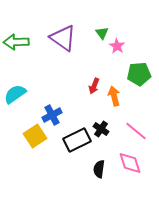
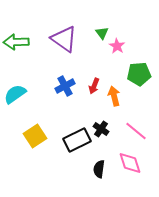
purple triangle: moved 1 px right, 1 px down
blue cross: moved 13 px right, 29 px up
